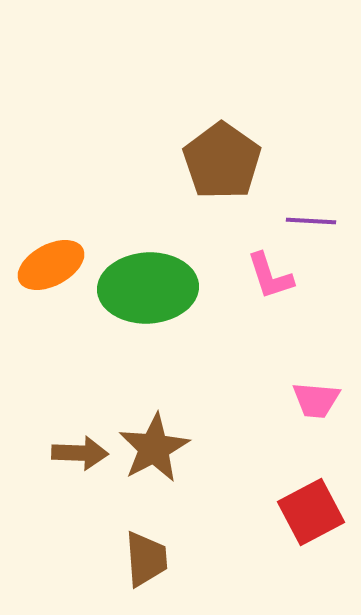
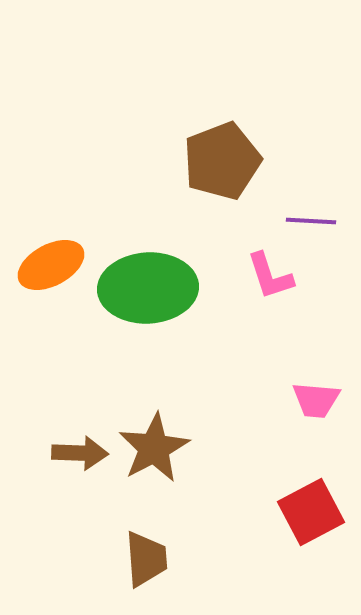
brown pentagon: rotated 16 degrees clockwise
